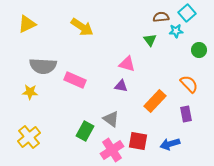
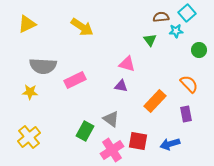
pink rectangle: rotated 50 degrees counterclockwise
